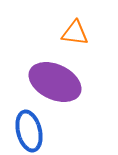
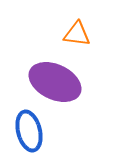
orange triangle: moved 2 px right, 1 px down
